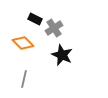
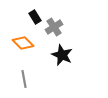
black rectangle: moved 2 px up; rotated 32 degrees clockwise
gray cross: moved 1 px up
gray line: rotated 24 degrees counterclockwise
